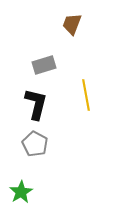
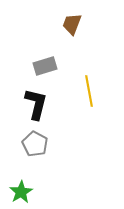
gray rectangle: moved 1 px right, 1 px down
yellow line: moved 3 px right, 4 px up
